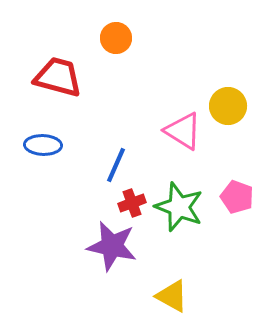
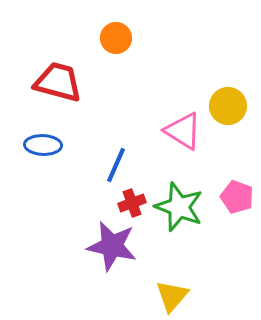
red trapezoid: moved 5 px down
yellow triangle: rotated 42 degrees clockwise
